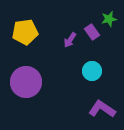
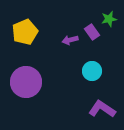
yellow pentagon: rotated 15 degrees counterclockwise
purple arrow: rotated 42 degrees clockwise
